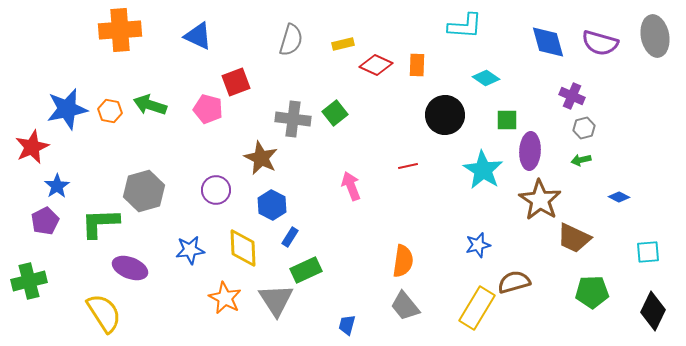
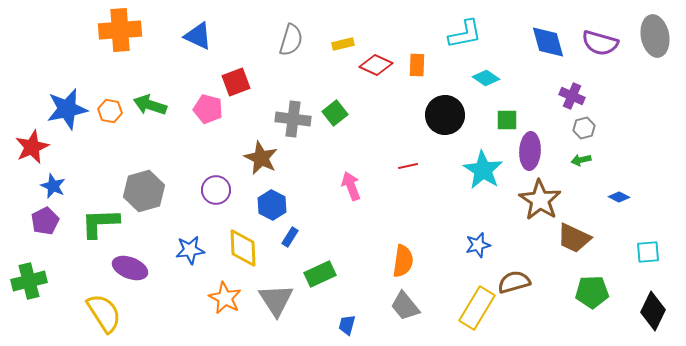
cyan L-shape at (465, 26): moved 8 px down; rotated 15 degrees counterclockwise
blue star at (57, 186): moved 4 px left; rotated 15 degrees counterclockwise
green rectangle at (306, 270): moved 14 px right, 4 px down
